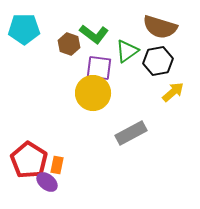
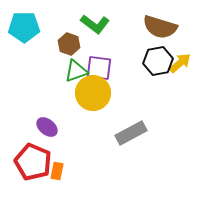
cyan pentagon: moved 2 px up
green L-shape: moved 1 px right, 10 px up
green triangle: moved 51 px left, 20 px down; rotated 15 degrees clockwise
yellow arrow: moved 7 px right, 29 px up
red pentagon: moved 4 px right, 2 px down; rotated 9 degrees counterclockwise
orange rectangle: moved 6 px down
purple ellipse: moved 55 px up
